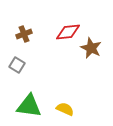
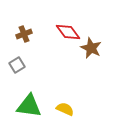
red diamond: rotated 60 degrees clockwise
gray square: rotated 28 degrees clockwise
